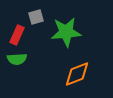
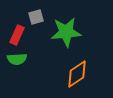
orange diamond: rotated 12 degrees counterclockwise
